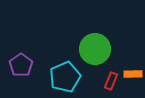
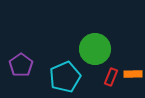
red rectangle: moved 4 px up
